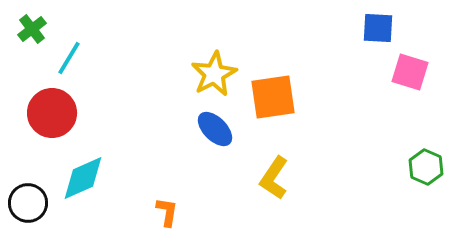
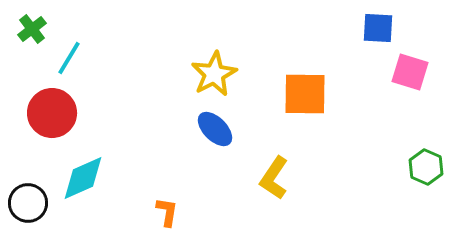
orange square: moved 32 px right, 3 px up; rotated 9 degrees clockwise
